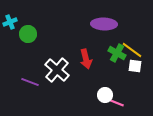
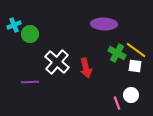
cyan cross: moved 4 px right, 3 px down
green circle: moved 2 px right
yellow line: moved 4 px right
red arrow: moved 9 px down
white cross: moved 8 px up
purple line: rotated 24 degrees counterclockwise
white circle: moved 26 px right
pink line: rotated 48 degrees clockwise
